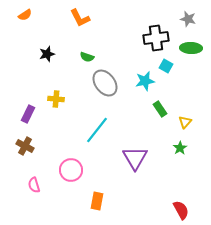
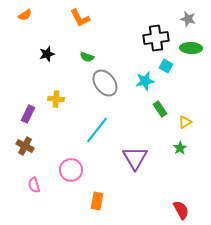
yellow triangle: rotated 16 degrees clockwise
